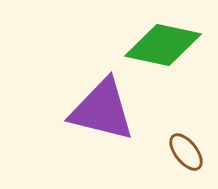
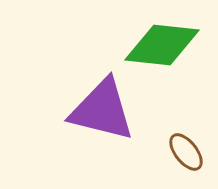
green diamond: moved 1 px left; rotated 6 degrees counterclockwise
